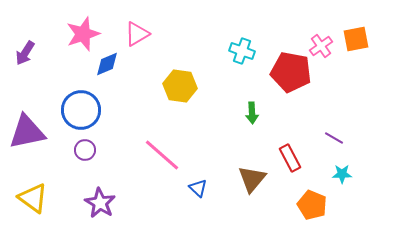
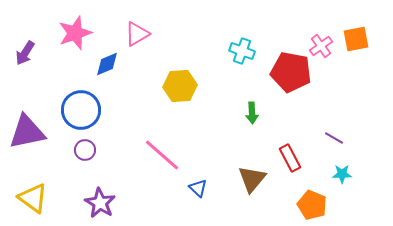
pink star: moved 8 px left, 1 px up
yellow hexagon: rotated 12 degrees counterclockwise
